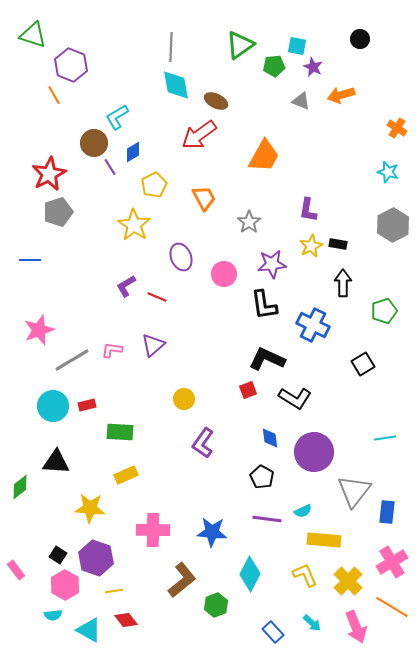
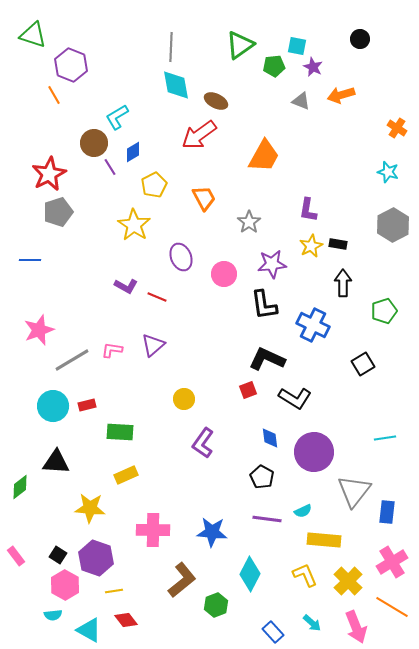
purple L-shape at (126, 286): rotated 120 degrees counterclockwise
pink rectangle at (16, 570): moved 14 px up
